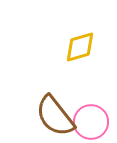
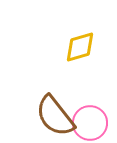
pink circle: moved 1 px left, 1 px down
